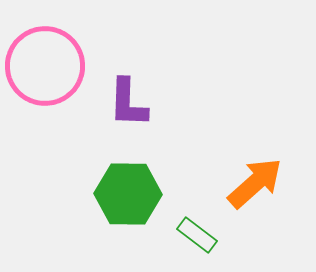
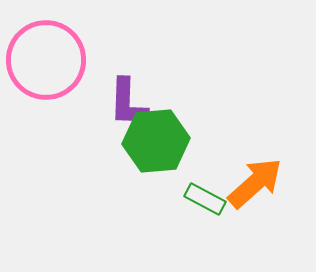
pink circle: moved 1 px right, 6 px up
green hexagon: moved 28 px right, 53 px up; rotated 6 degrees counterclockwise
green rectangle: moved 8 px right, 36 px up; rotated 9 degrees counterclockwise
